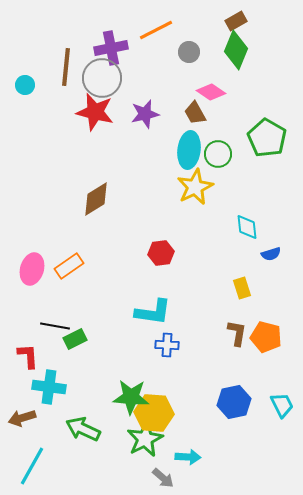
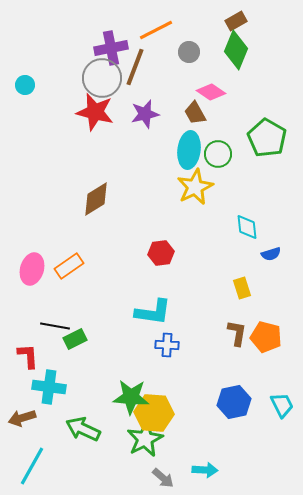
brown line at (66, 67): moved 69 px right; rotated 15 degrees clockwise
cyan arrow at (188, 457): moved 17 px right, 13 px down
